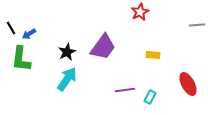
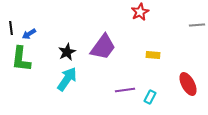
black line: rotated 24 degrees clockwise
